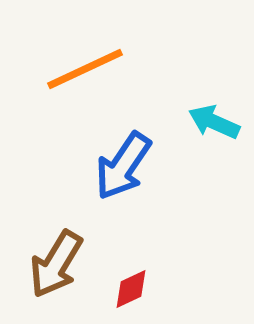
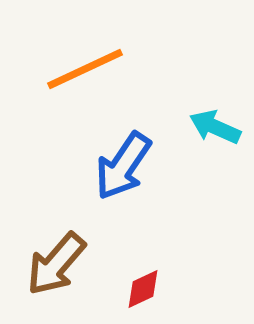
cyan arrow: moved 1 px right, 5 px down
brown arrow: rotated 10 degrees clockwise
red diamond: moved 12 px right
